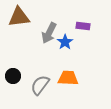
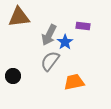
gray arrow: moved 2 px down
orange trapezoid: moved 6 px right, 4 px down; rotated 15 degrees counterclockwise
gray semicircle: moved 10 px right, 24 px up
